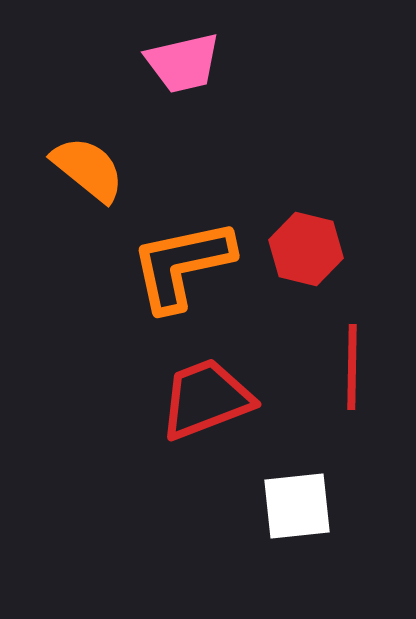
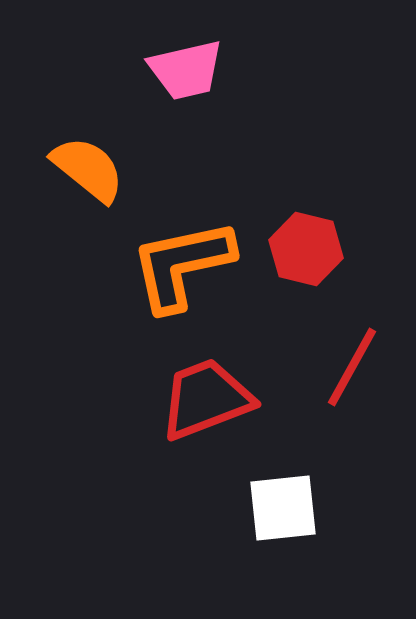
pink trapezoid: moved 3 px right, 7 px down
red line: rotated 28 degrees clockwise
white square: moved 14 px left, 2 px down
